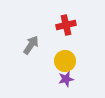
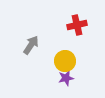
red cross: moved 11 px right
purple star: moved 1 px up
